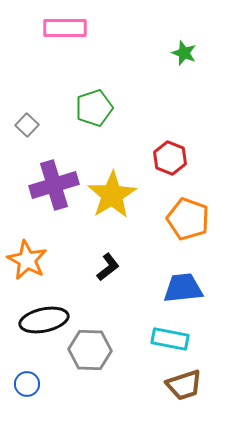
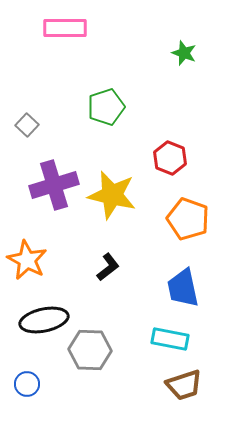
green pentagon: moved 12 px right, 1 px up
yellow star: rotated 27 degrees counterclockwise
blue trapezoid: rotated 96 degrees counterclockwise
